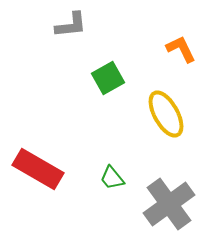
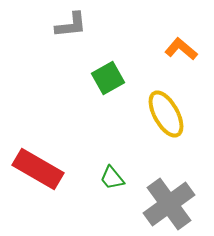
orange L-shape: rotated 24 degrees counterclockwise
